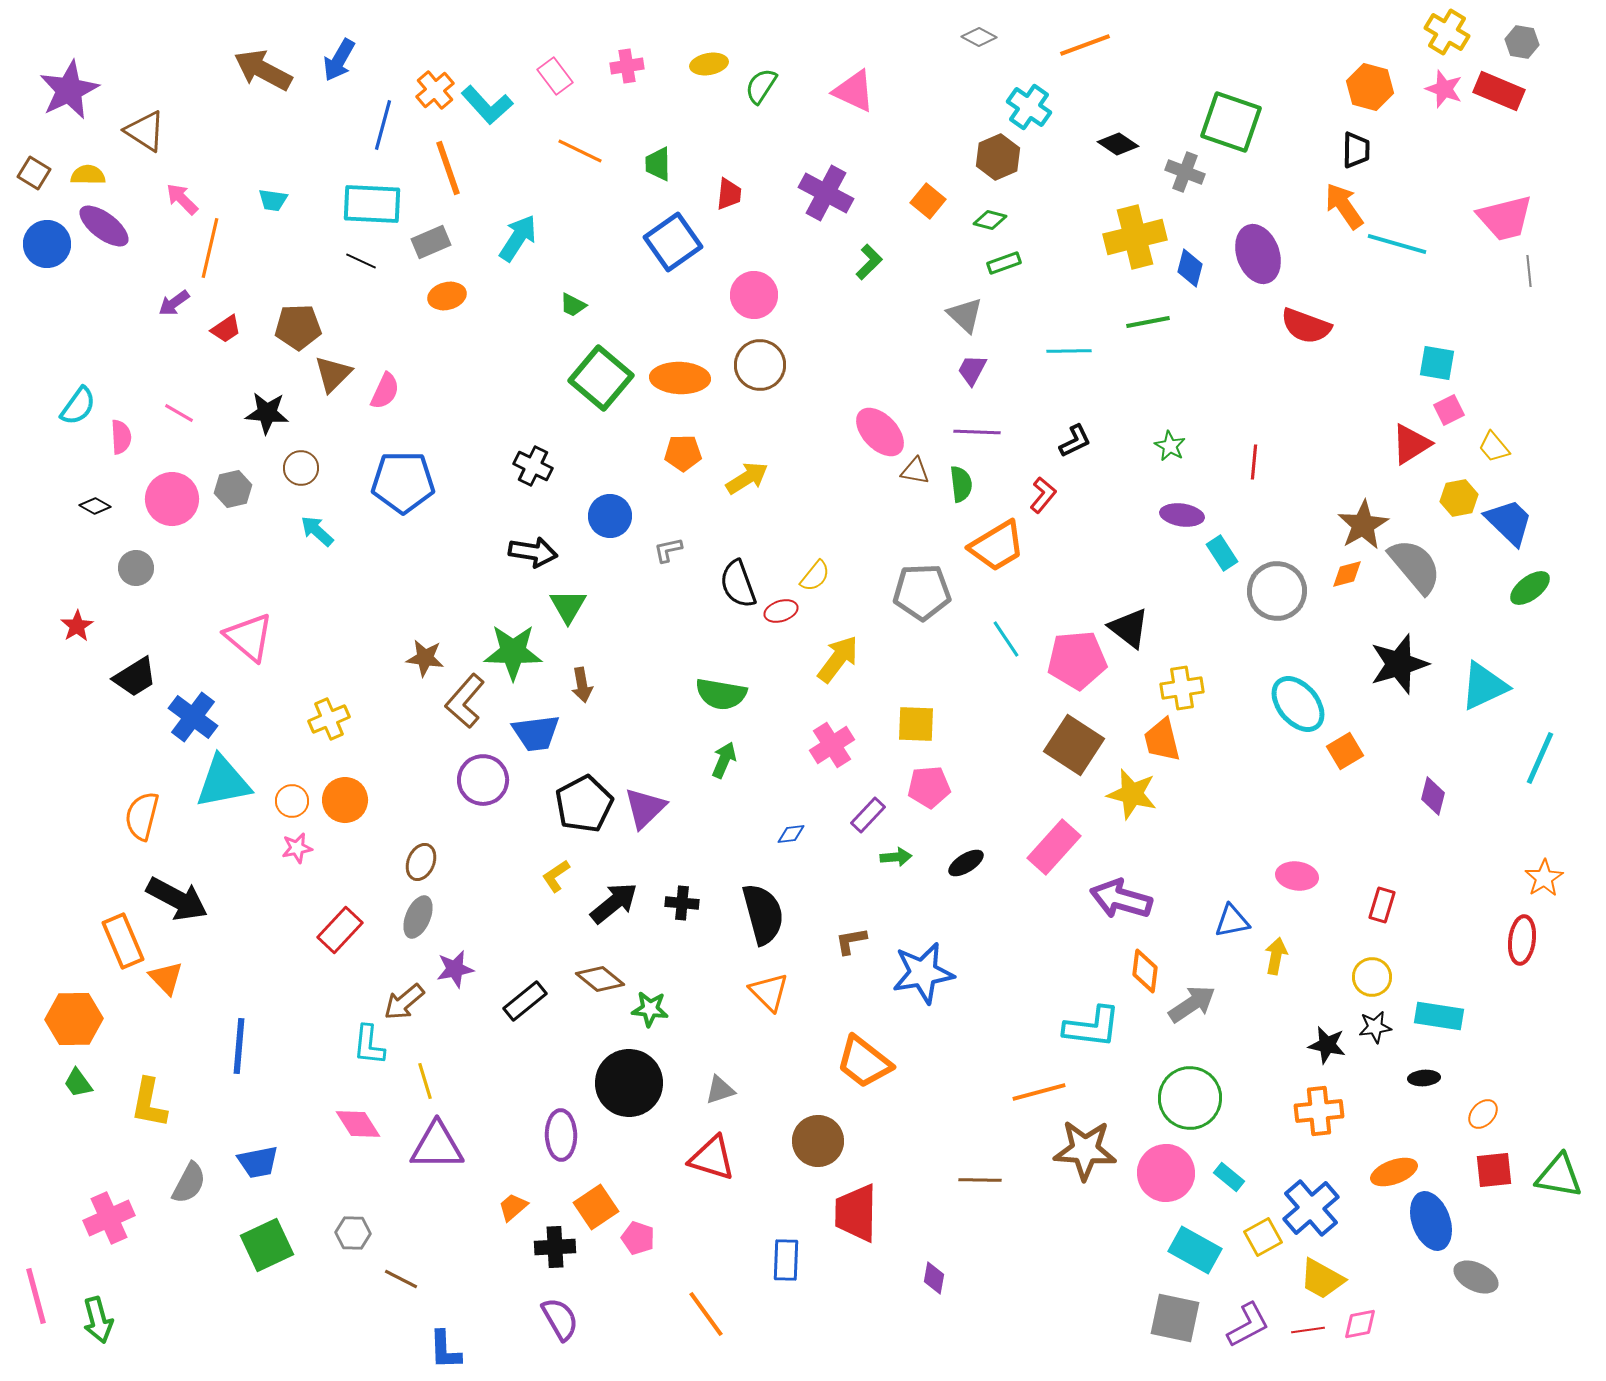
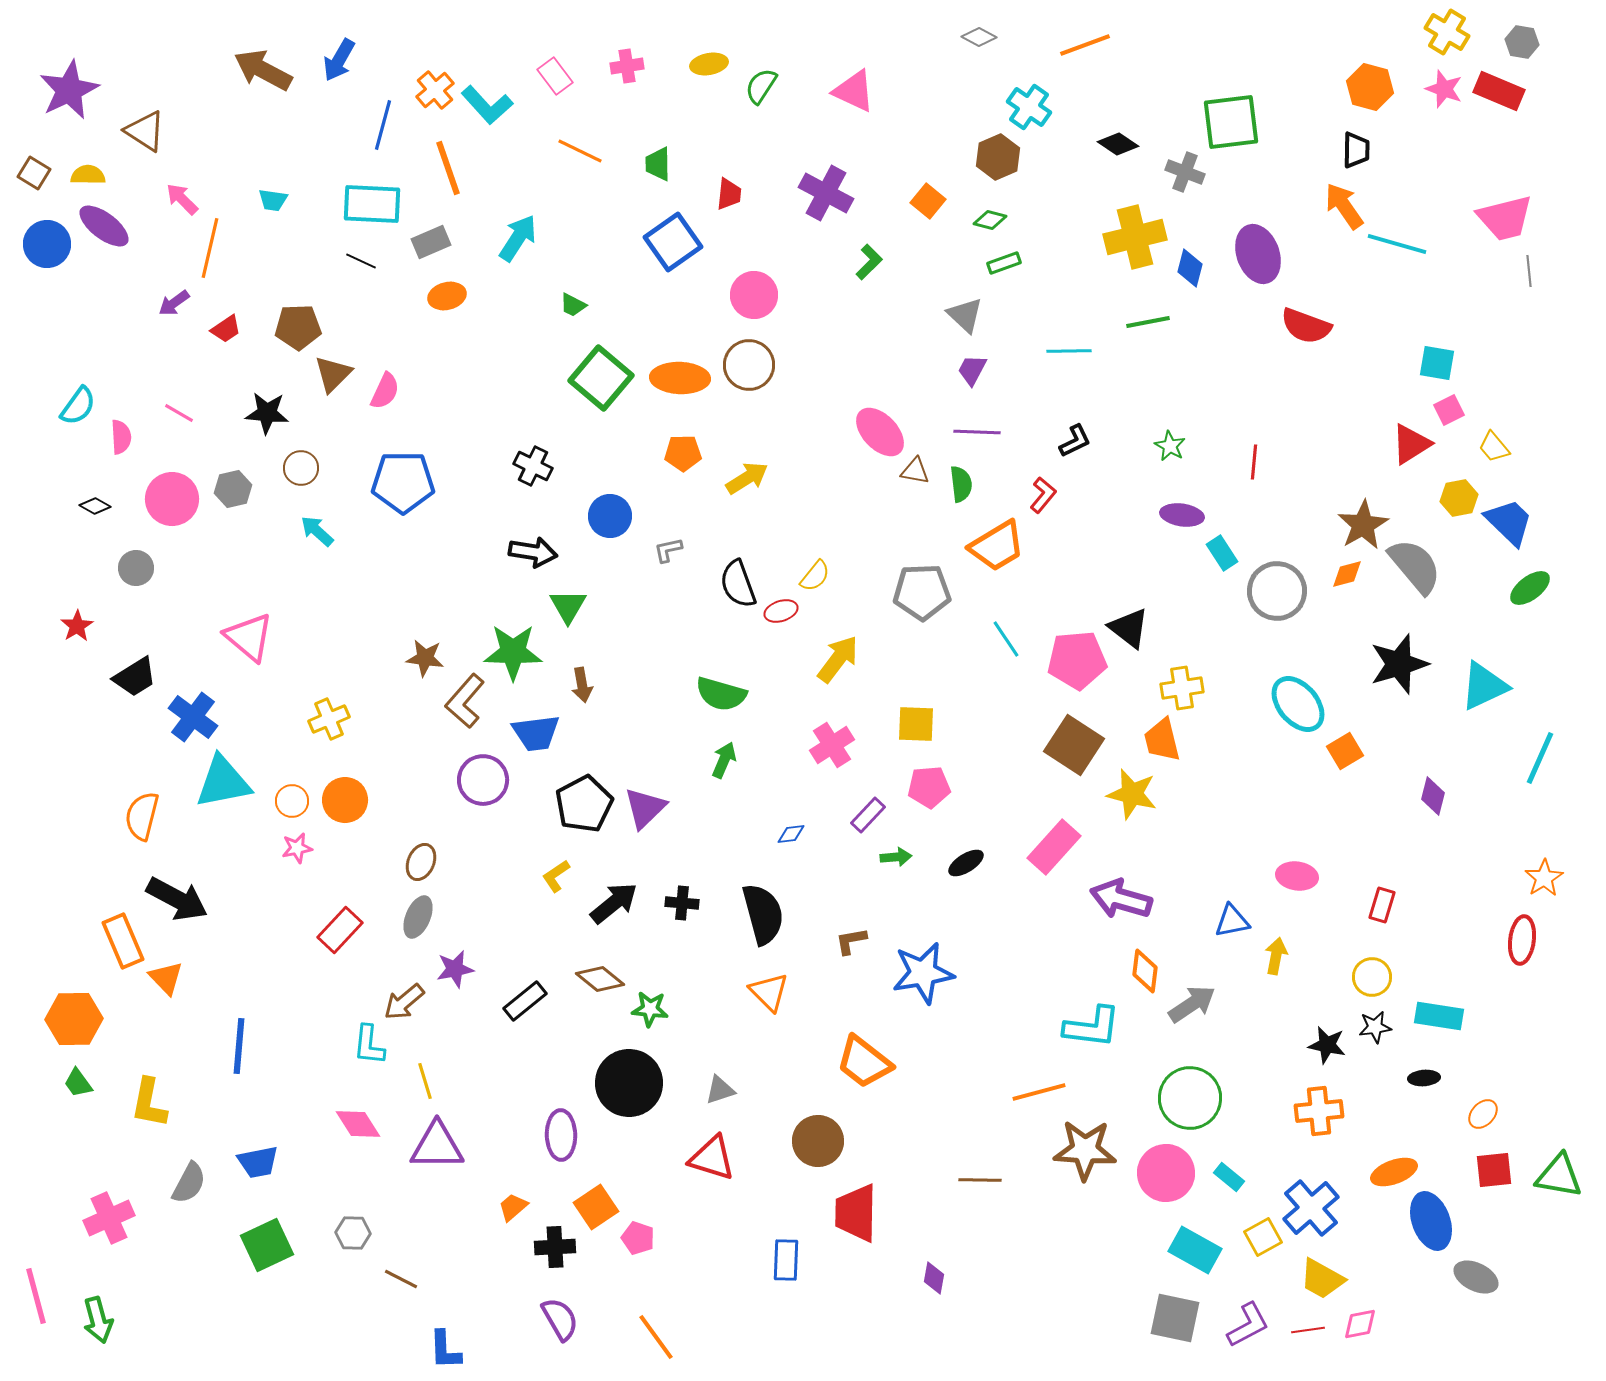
green square at (1231, 122): rotated 26 degrees counterclockwise
brown circle at (760, 365): moved 11 px left
green semicircle at (721, 694): rotated 6 degrees clockwise
orange line at (706, 1314): moved 50 px left, 23 px down
